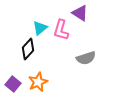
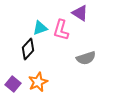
cyan triangle: rotated 21 degrees clockwise
